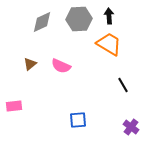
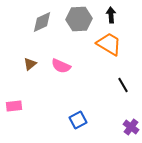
black arrow: moved 2 px right, 1 px up
blue square: rotated 24 degrees counterclockwise
